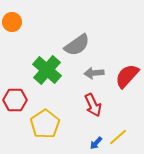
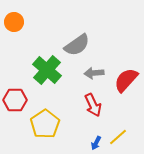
orange circle: moved 2 px right
red semicircle: moved 1 px left, 4 px down
blue arrow: rotated 16 degrees counterclockwise
